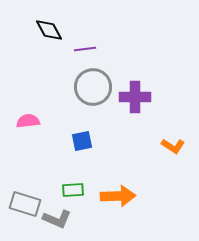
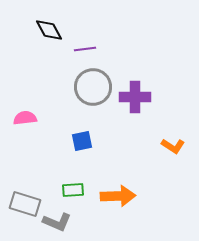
pink semicircle: moved 3 px left, 3 px up
gray L-shape: moved 3 px down
